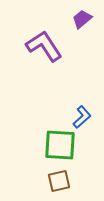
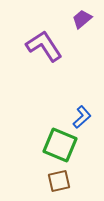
green square: rotated 20 degrees clockwise
